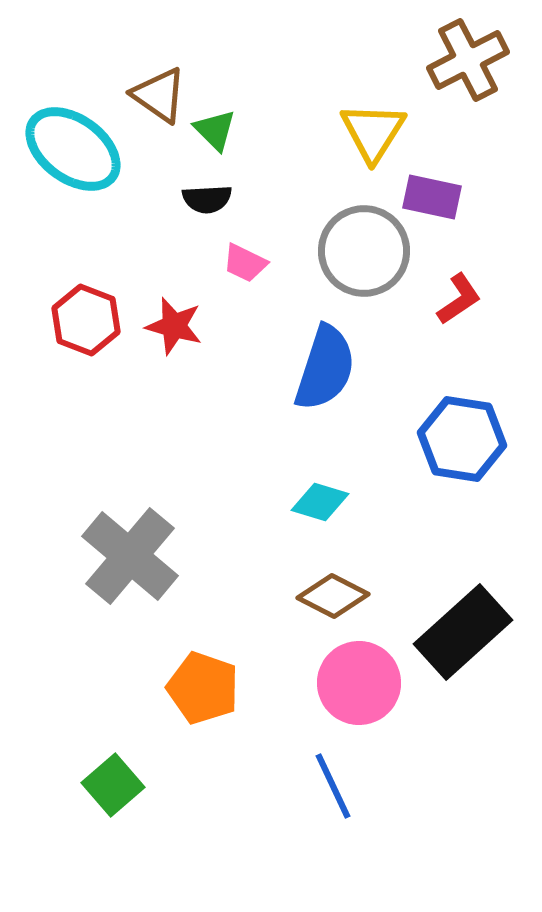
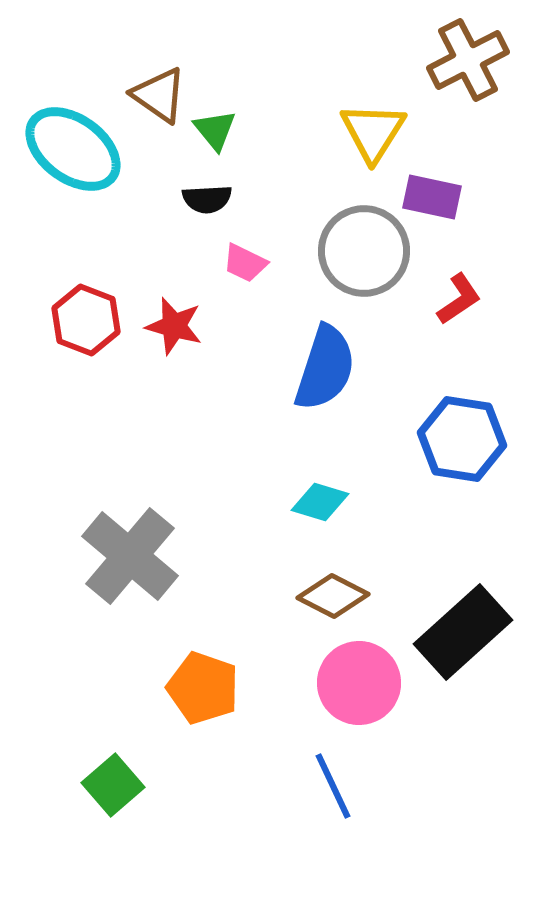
green triangle: rotated 6 degrees clockwise
